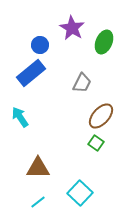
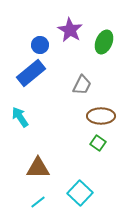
purple star: moved 2 px left, 2 px down
gray trapezoid: moved 2 px down
brown ellipse: rotated 48 degrees clockwise
green square: moved 2 px right
